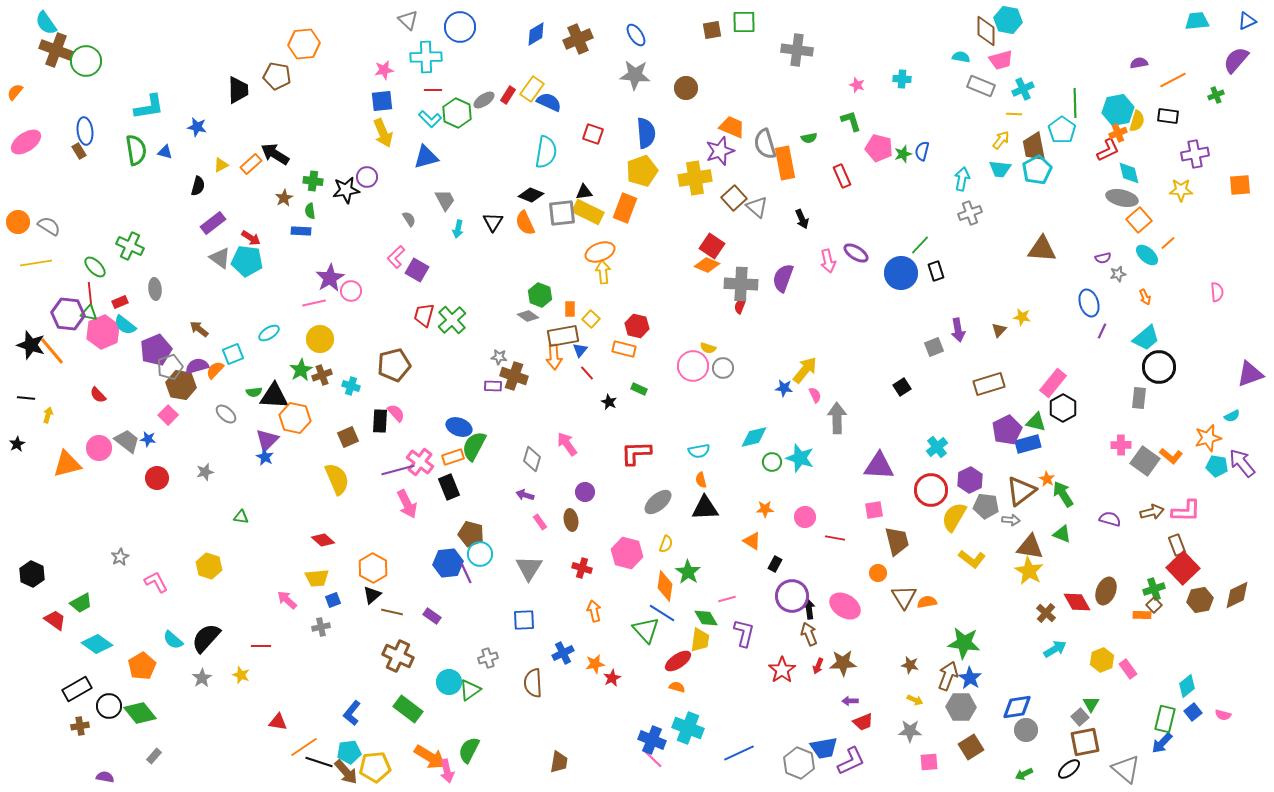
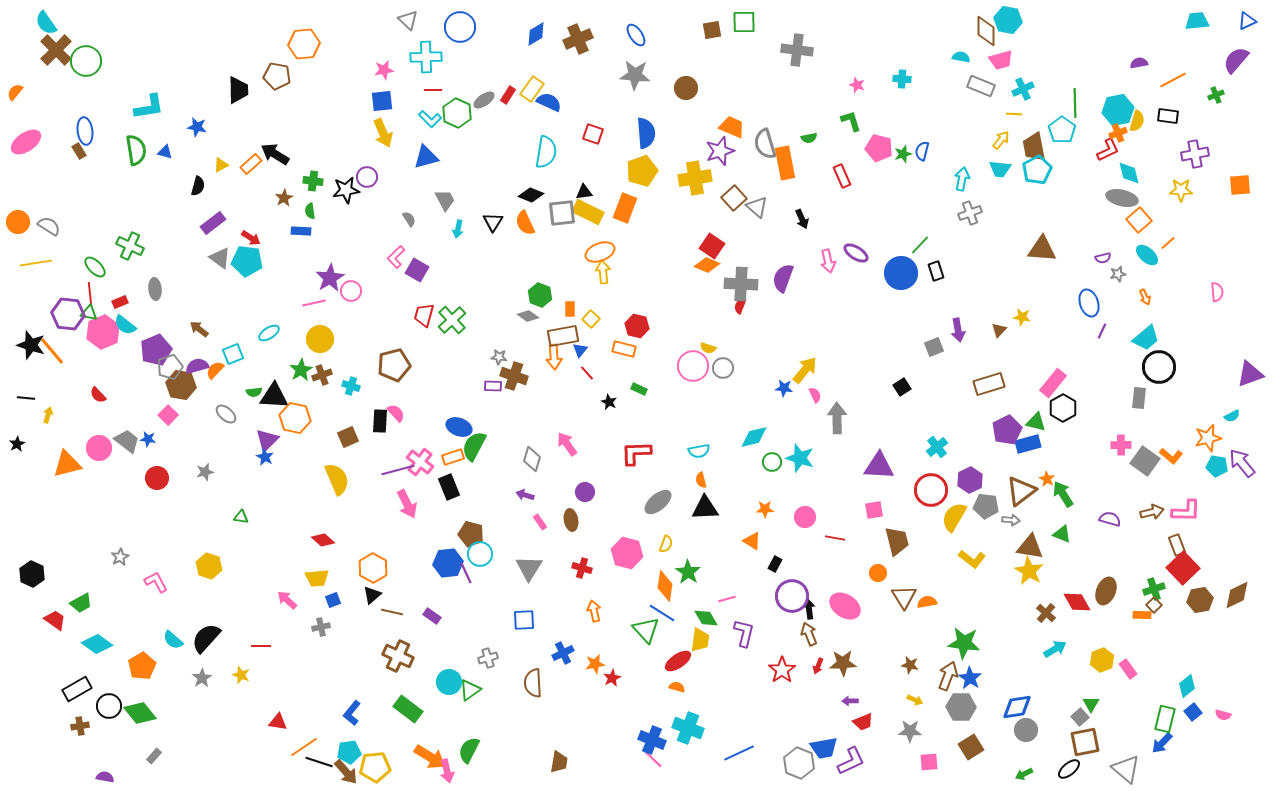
brown cross at (56, 50): rotated 24 degrees clockwise
